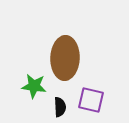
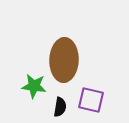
brown ellipse: moved 1 px left, 2 px down
black semicircle: rotated 12 degrees clockwise
